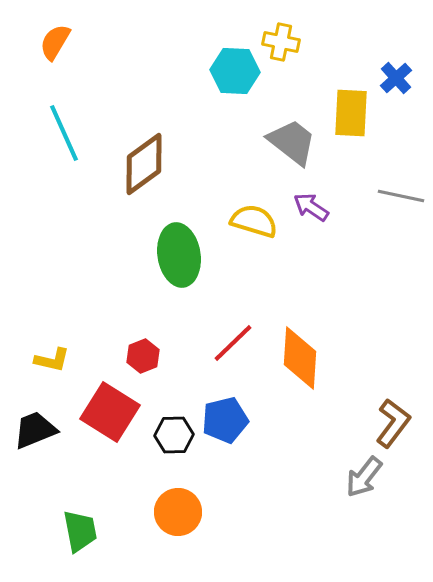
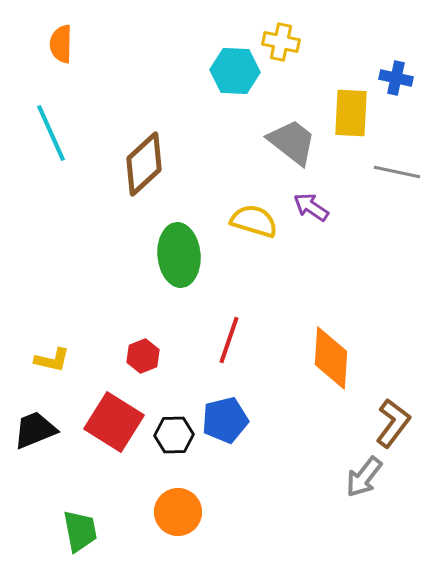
orange semicircle: moved 6 px right, 2 px down; rotated 30 degrees counterclockwise
blue cross: rotated 36 degrees counterclockwise
cyan line: moved 13 px left
brown diamond: rotated 6 degrees counterclockwise
gray line: moved 4 px left, 24 px up
green ellipse: rotated 4 degrees clockwise
red line: moved 4 px left, 3 px up; rotated 27 degrees counterclockwise
orange diamond: moved 31 px right
red square: moved 4 px right, 10 px down
